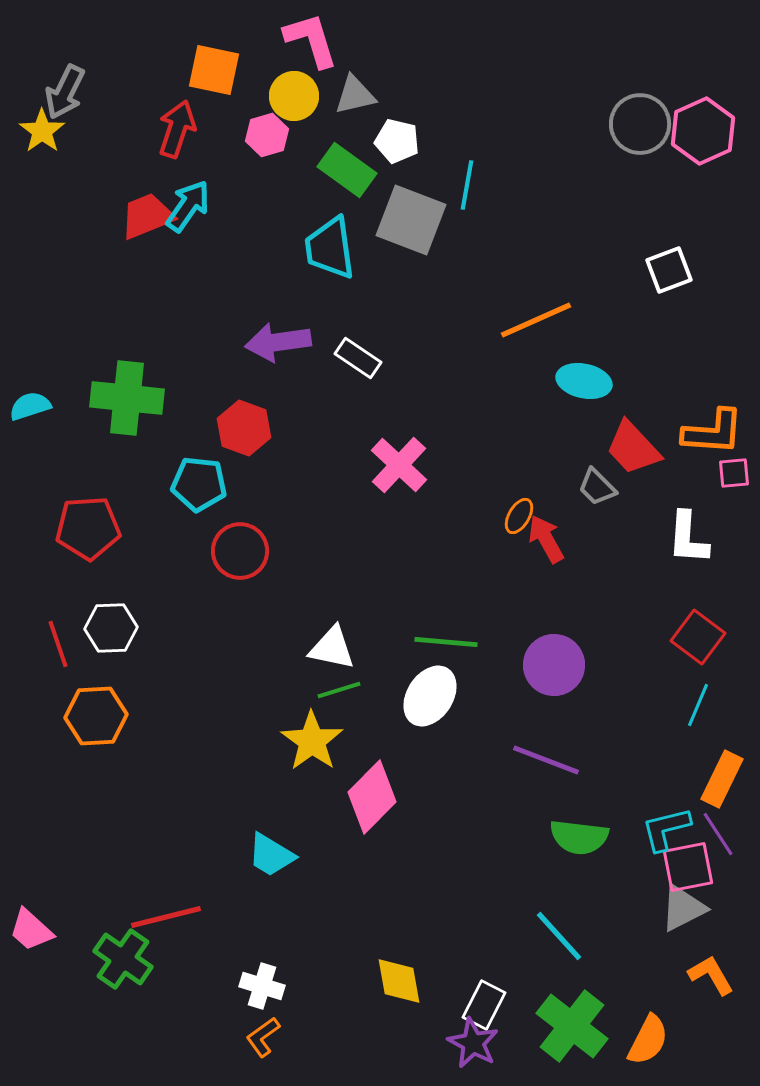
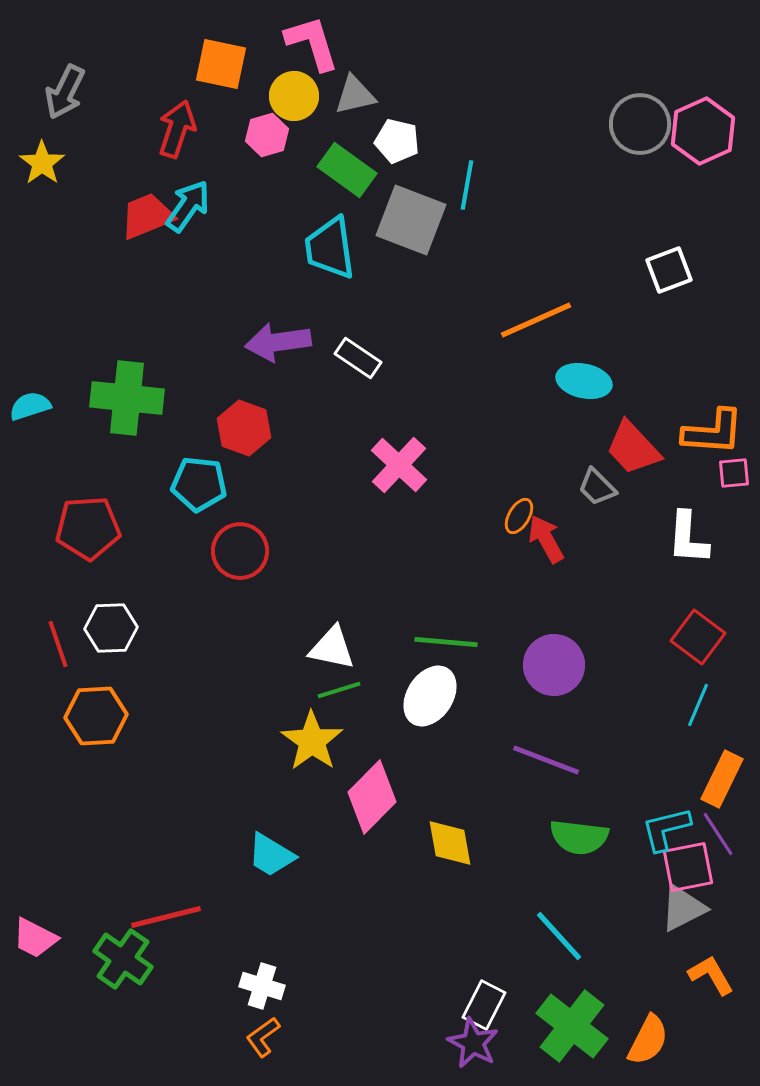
pink L-shape at (311, 40): moved 1 px right, 3 px down
orange square at (214, 70): moved 7 px right, 6 px up
yellow star at (42, 131): moved 32 px down
pink trapezoid at (31, 930): moved 4 px right, 8 px down; rotated 15 degrees counterclockwise
yellow diamond at (399, 981): moved 51 px right, 138 px up
